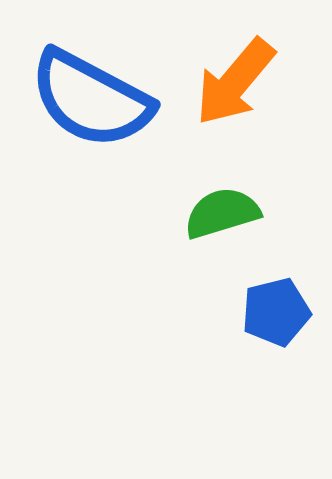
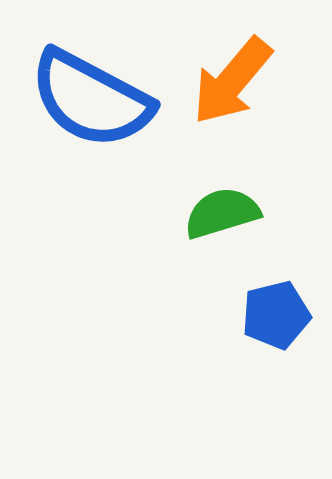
orange arrow: moved 3 px left, 1 px up
blue pentagon: moved 3 px down
